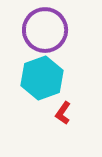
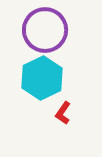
cyan hexagon: rotated 6 degrees counterclockwise
